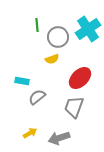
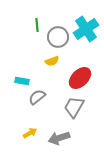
cyan cross: moved 2 px left
yellow semicircle: moved 2 px down
gray trapezoid: rotated 10 degrees clockwise
